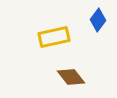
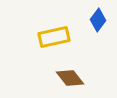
brown diamond: moved 1 px left, 1 px down
